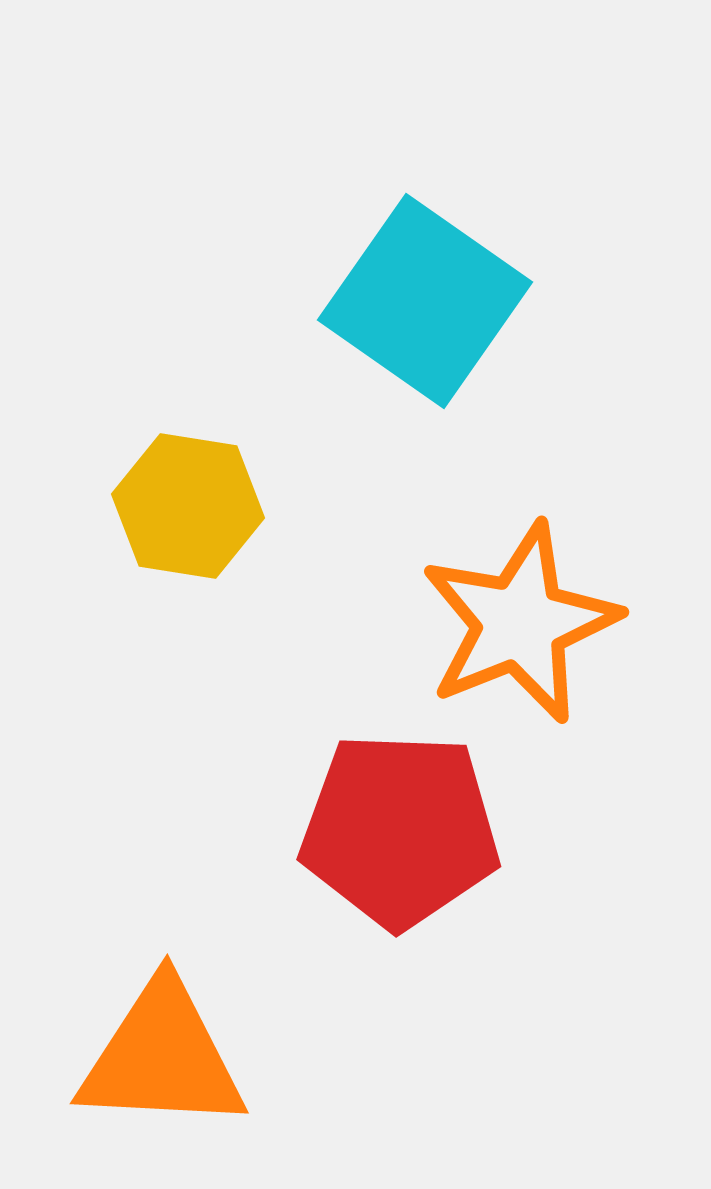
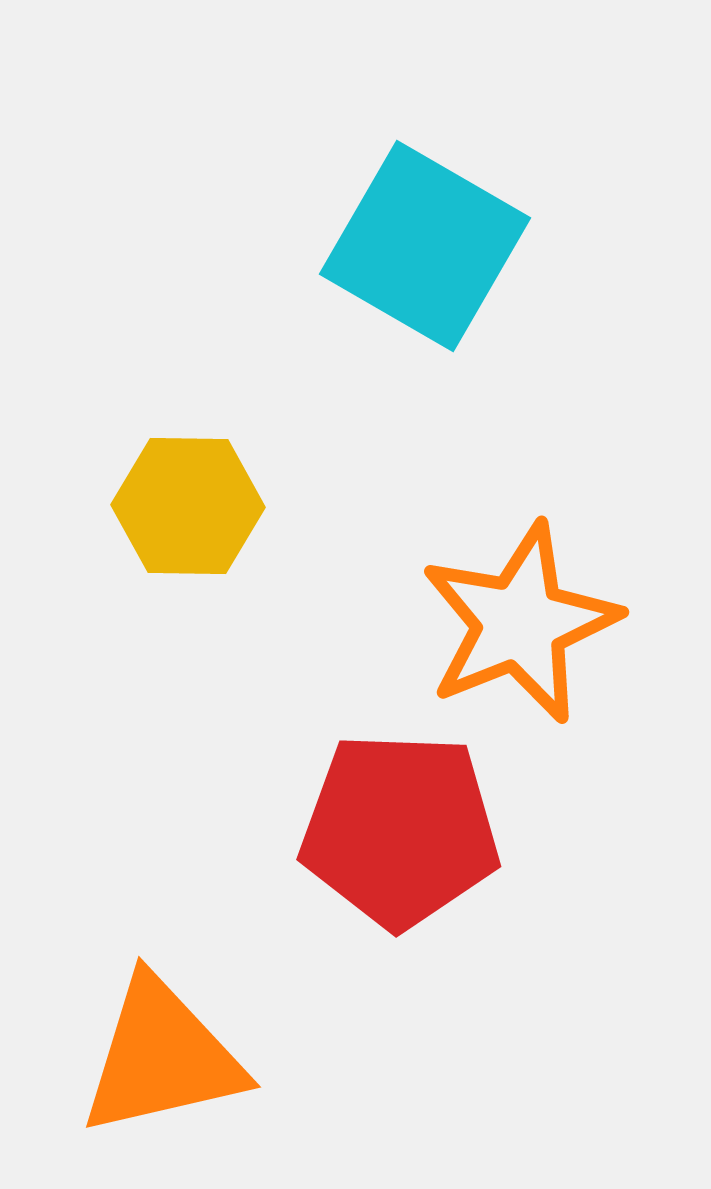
cyan square: moved 55 px up; rotated 5 degrees counterclockwise
yellow hexagon: rotated 8 degrees counterclockwise
orange triangle: rotated 16 degrees counterclockwise
